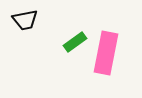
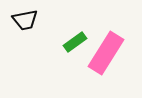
pink rectangle: rotated 21 degrees clockwise
